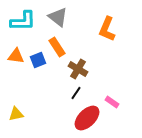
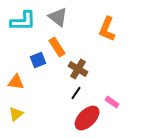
orange triangle: moved 26 px down
yellow triangle: rotated 28 degrees counterclockwise
